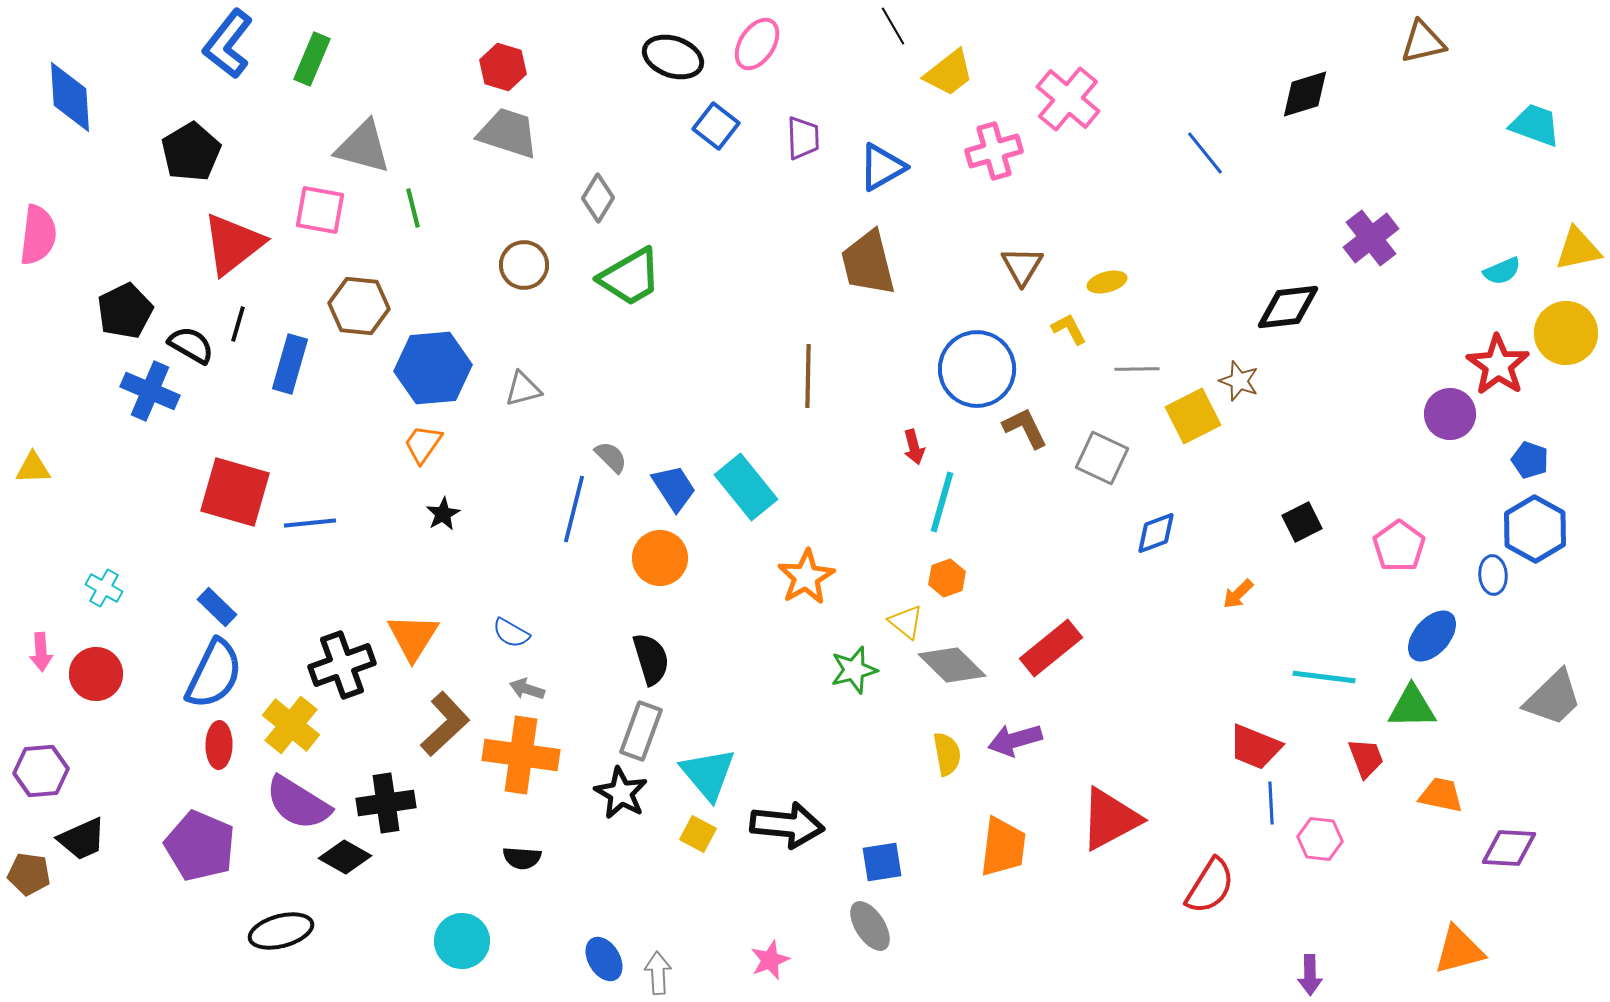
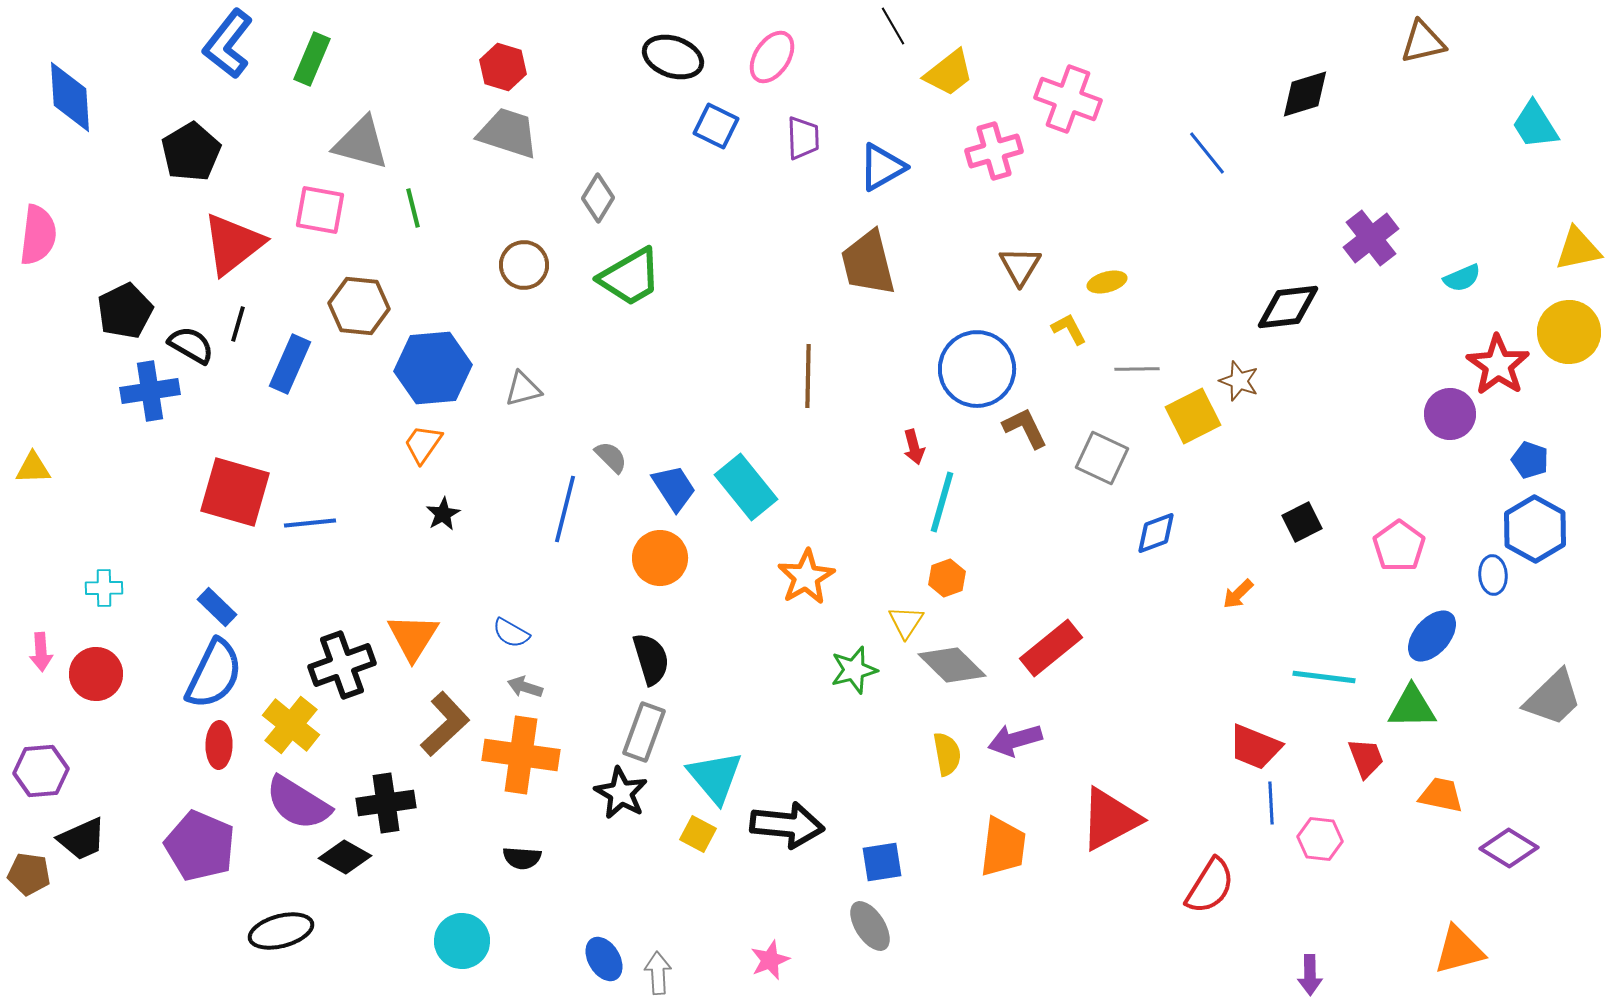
pink ellipse at (757, 44): moved 15 px right, 13 px down
pink cross at (1068, 99): rotated 20 degrees counterclockwise
cyan trapezoid at (1535, 125): rotated 142 degrees counterclockwise
blue square at (716, 126): rotated 12 degrees counterclockwise
gray triangle at (363, 147): moved 2 px left, 4 px up
blue line at (1205, 153): moved 2 px right
brown triangle at (1022, 266): moved 2 px left
cyan semicircle at (1502, 271): moved 40 px left, 7 px down
yellow circle at (1566, 333): moved 3 px right, 1 px up
blue rectangle at (290, 364): rotated 8 degrees clockwise
blue cross at (150, 391): rotated 32 degrees counterclockwise
blue line at (574, 509): moved 9 px left
cyan cross at (104, 588): rotated 30 degrees counterclockwise
yellow triangle at (906, 622): rotated 24 degrees clockwise
gray arrow at (527, 689): moved 2 px left, 2 px up
gray rectangle at (641, 731): moved 3 px right, 1 px down
cyan triangle at (708, 774): moved 7 px right, 3 px down
purple diamond at (1509, 848): rotated 28 degrees clockwise
